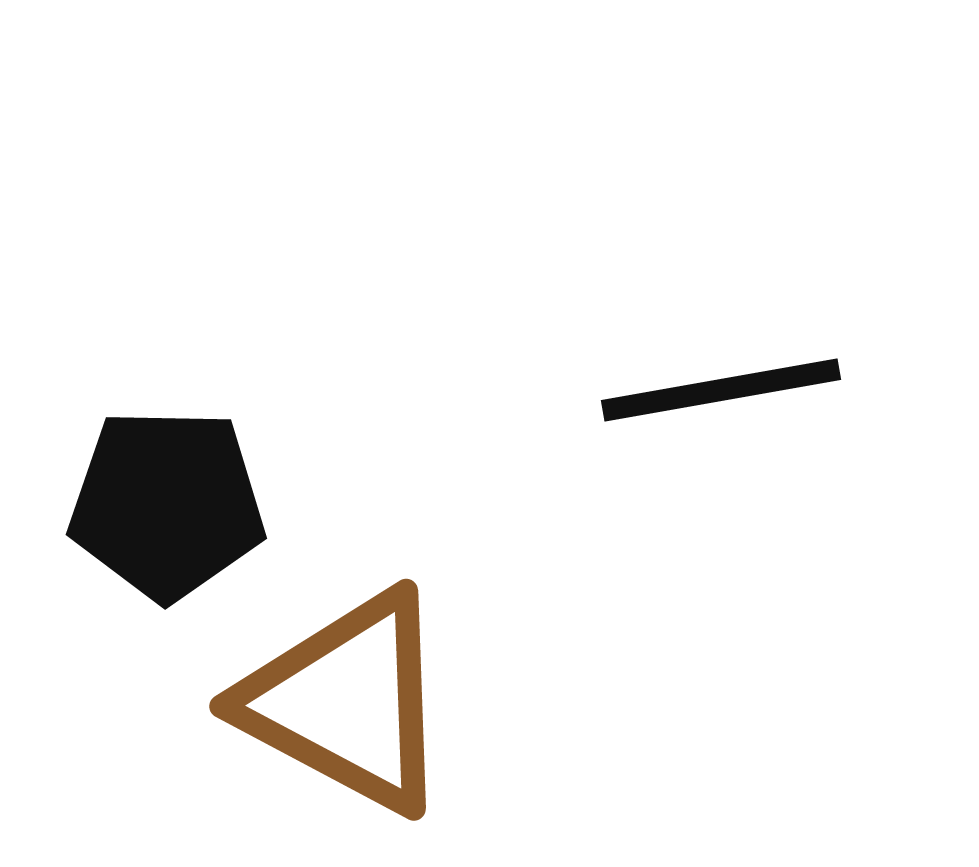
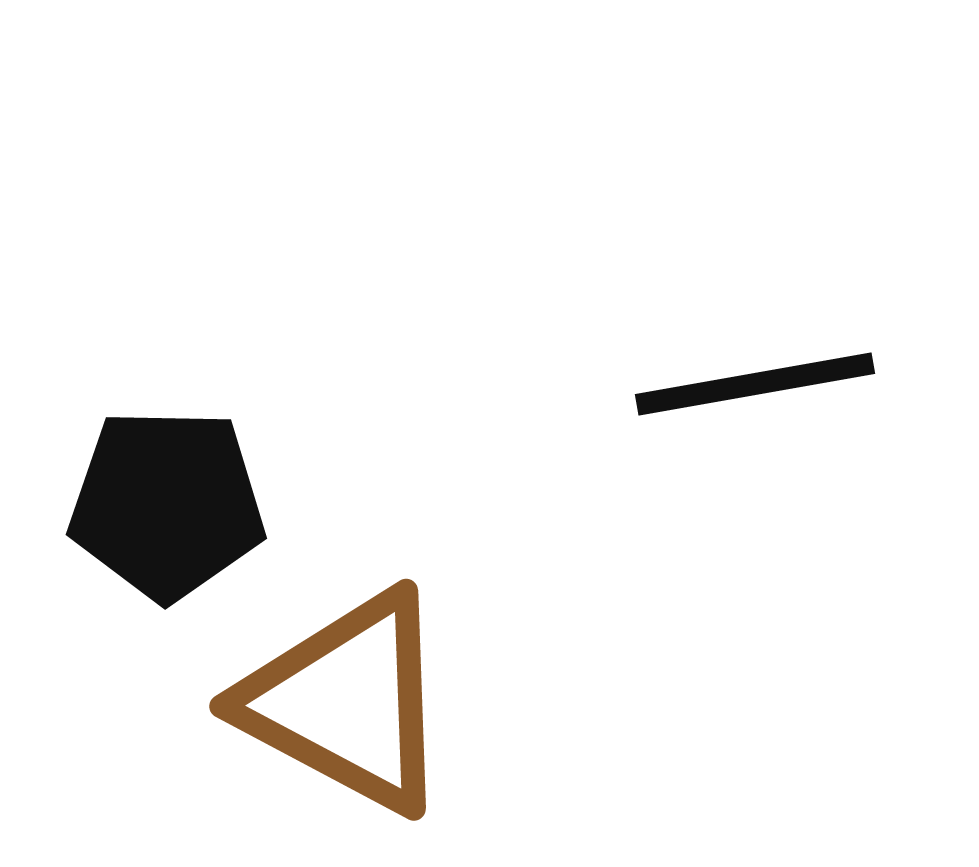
black line: moved 34 px right, 6 px up
